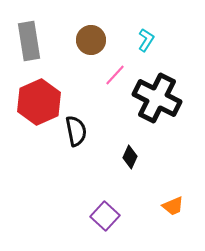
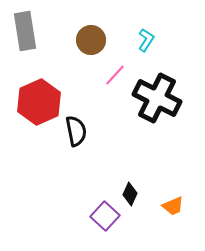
gray rectangle: moved 4 px left, 10 px up
black diamond: moved 37 px down
